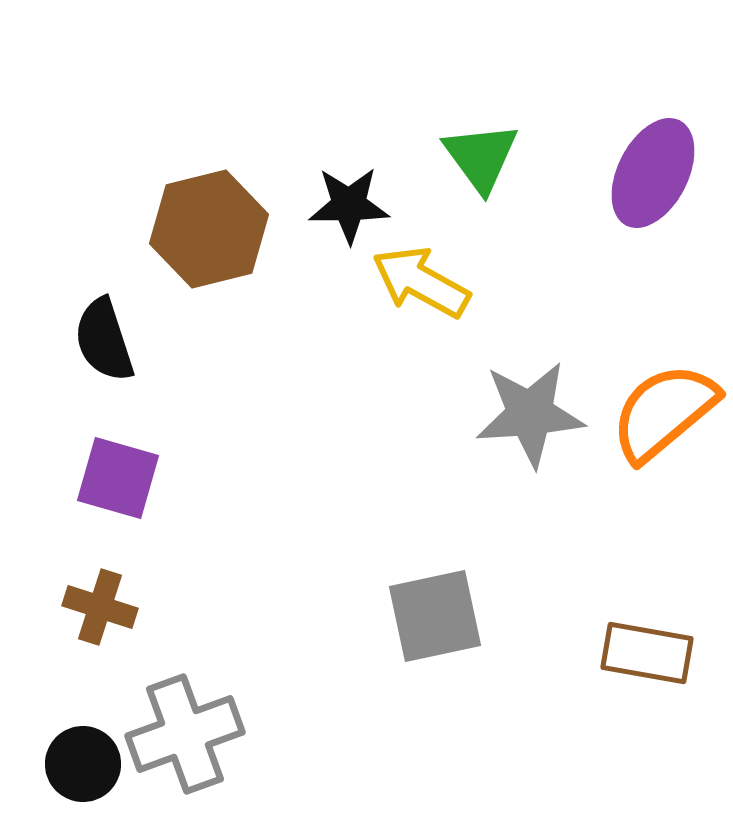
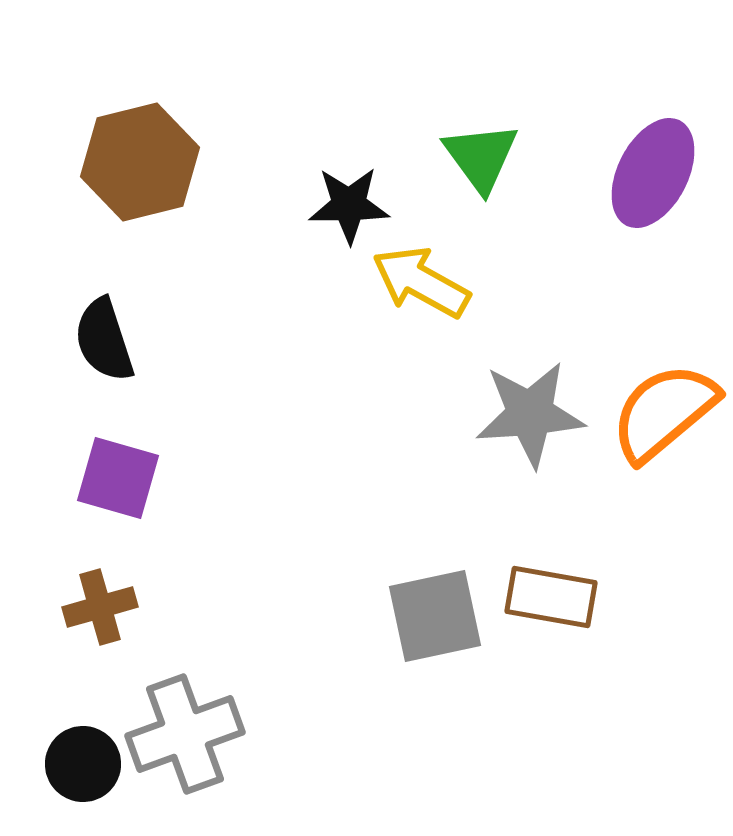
brown hexagon: moved 69 px left, 67 px up
brown cross: rotated 34 degrees counterclockwise
brown rectangle: moved 96 px left, 56 px up
